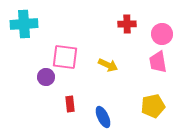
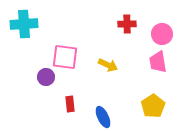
yellow pentagon: rotated 20 degrees counterclockwise
